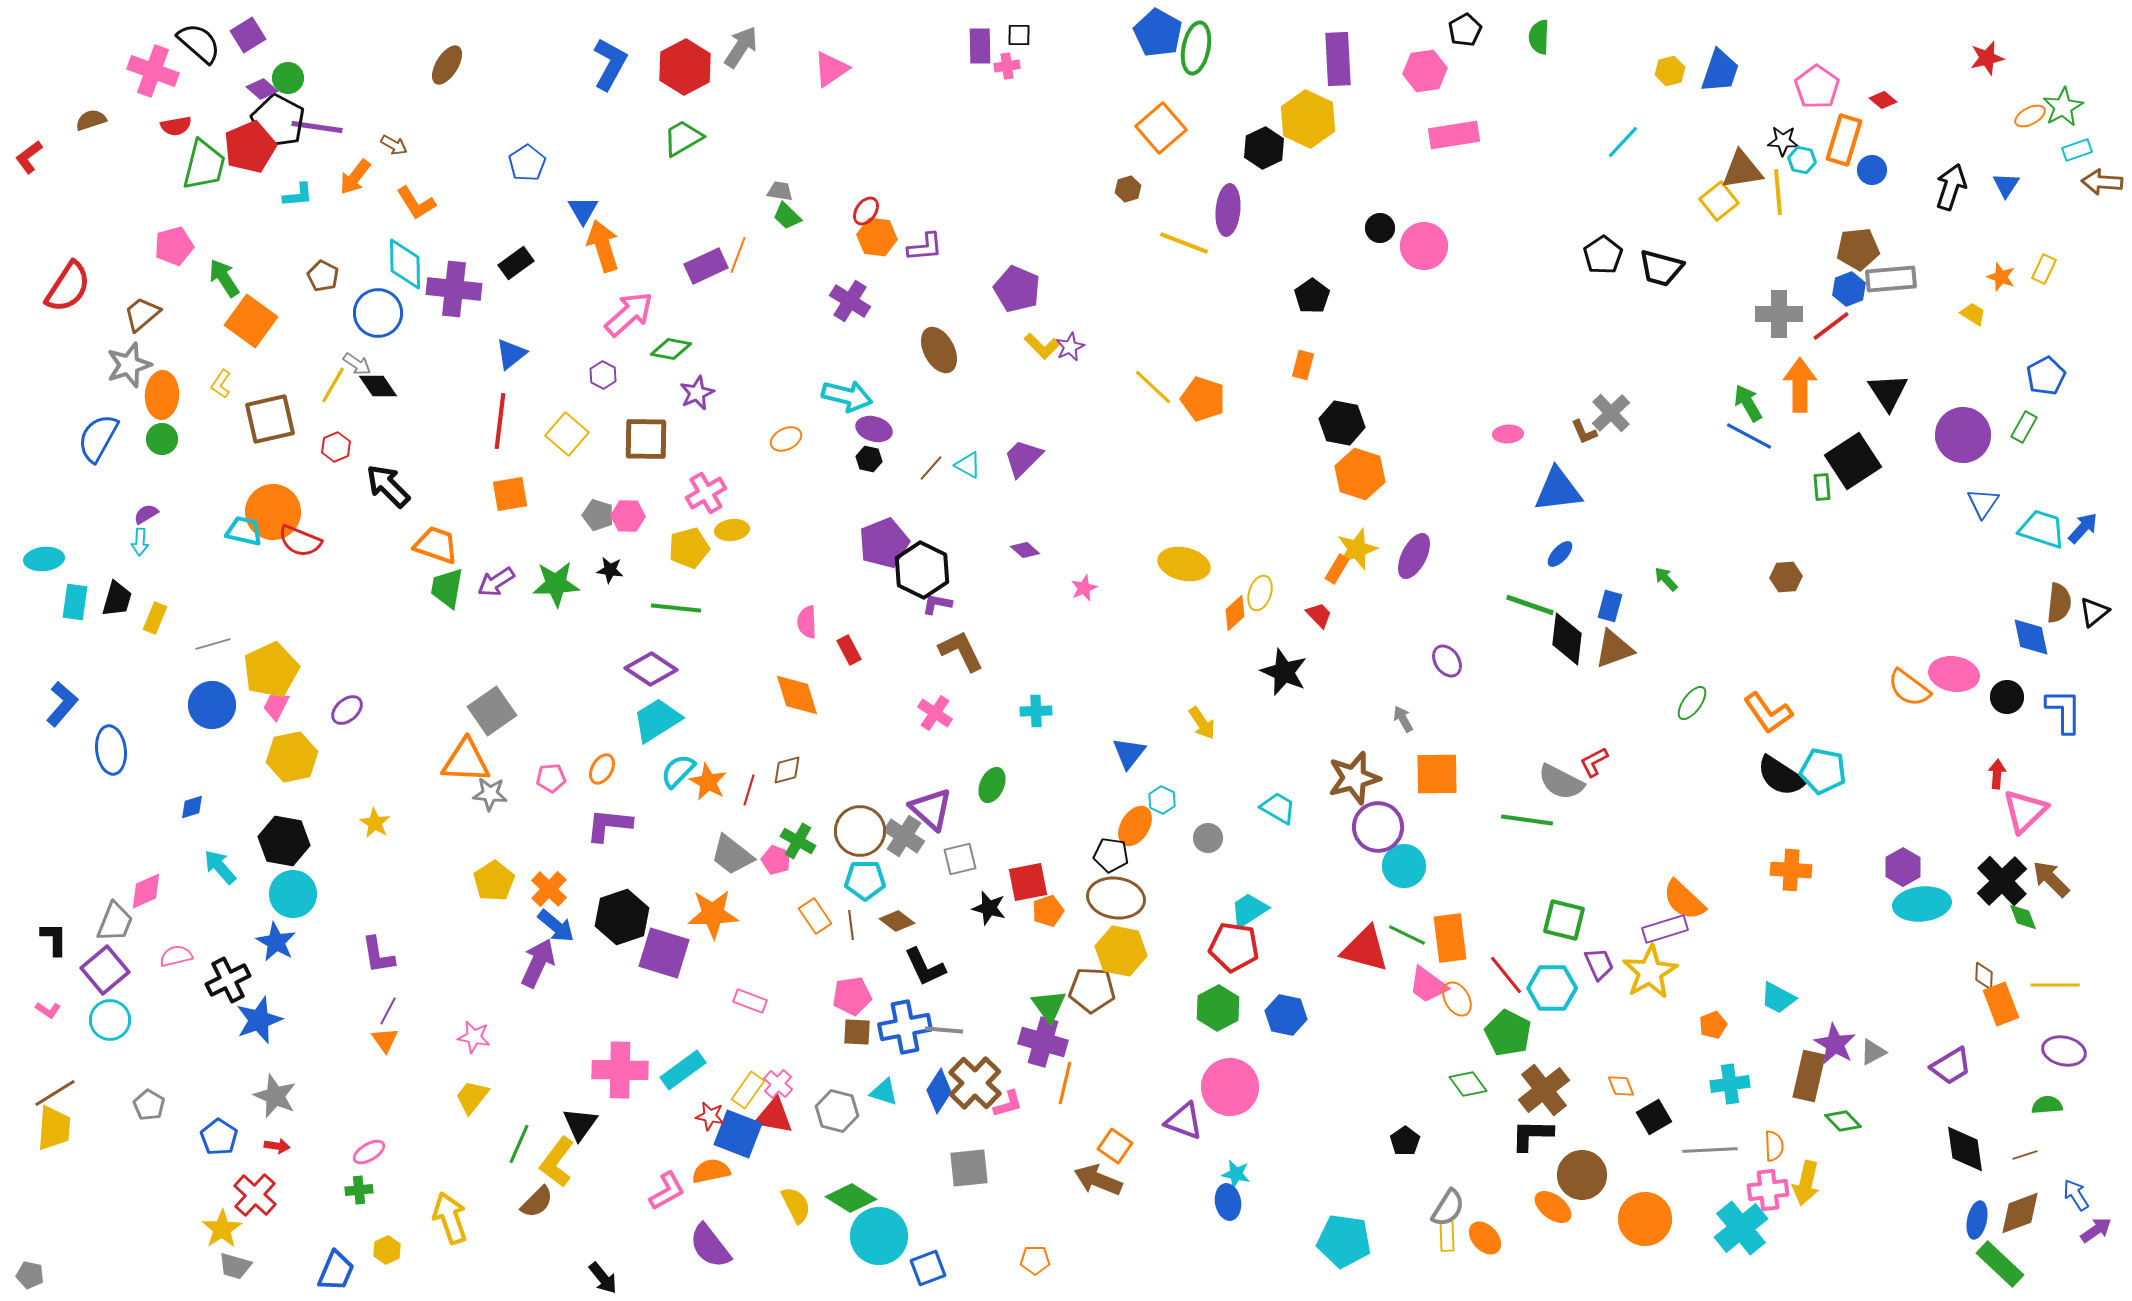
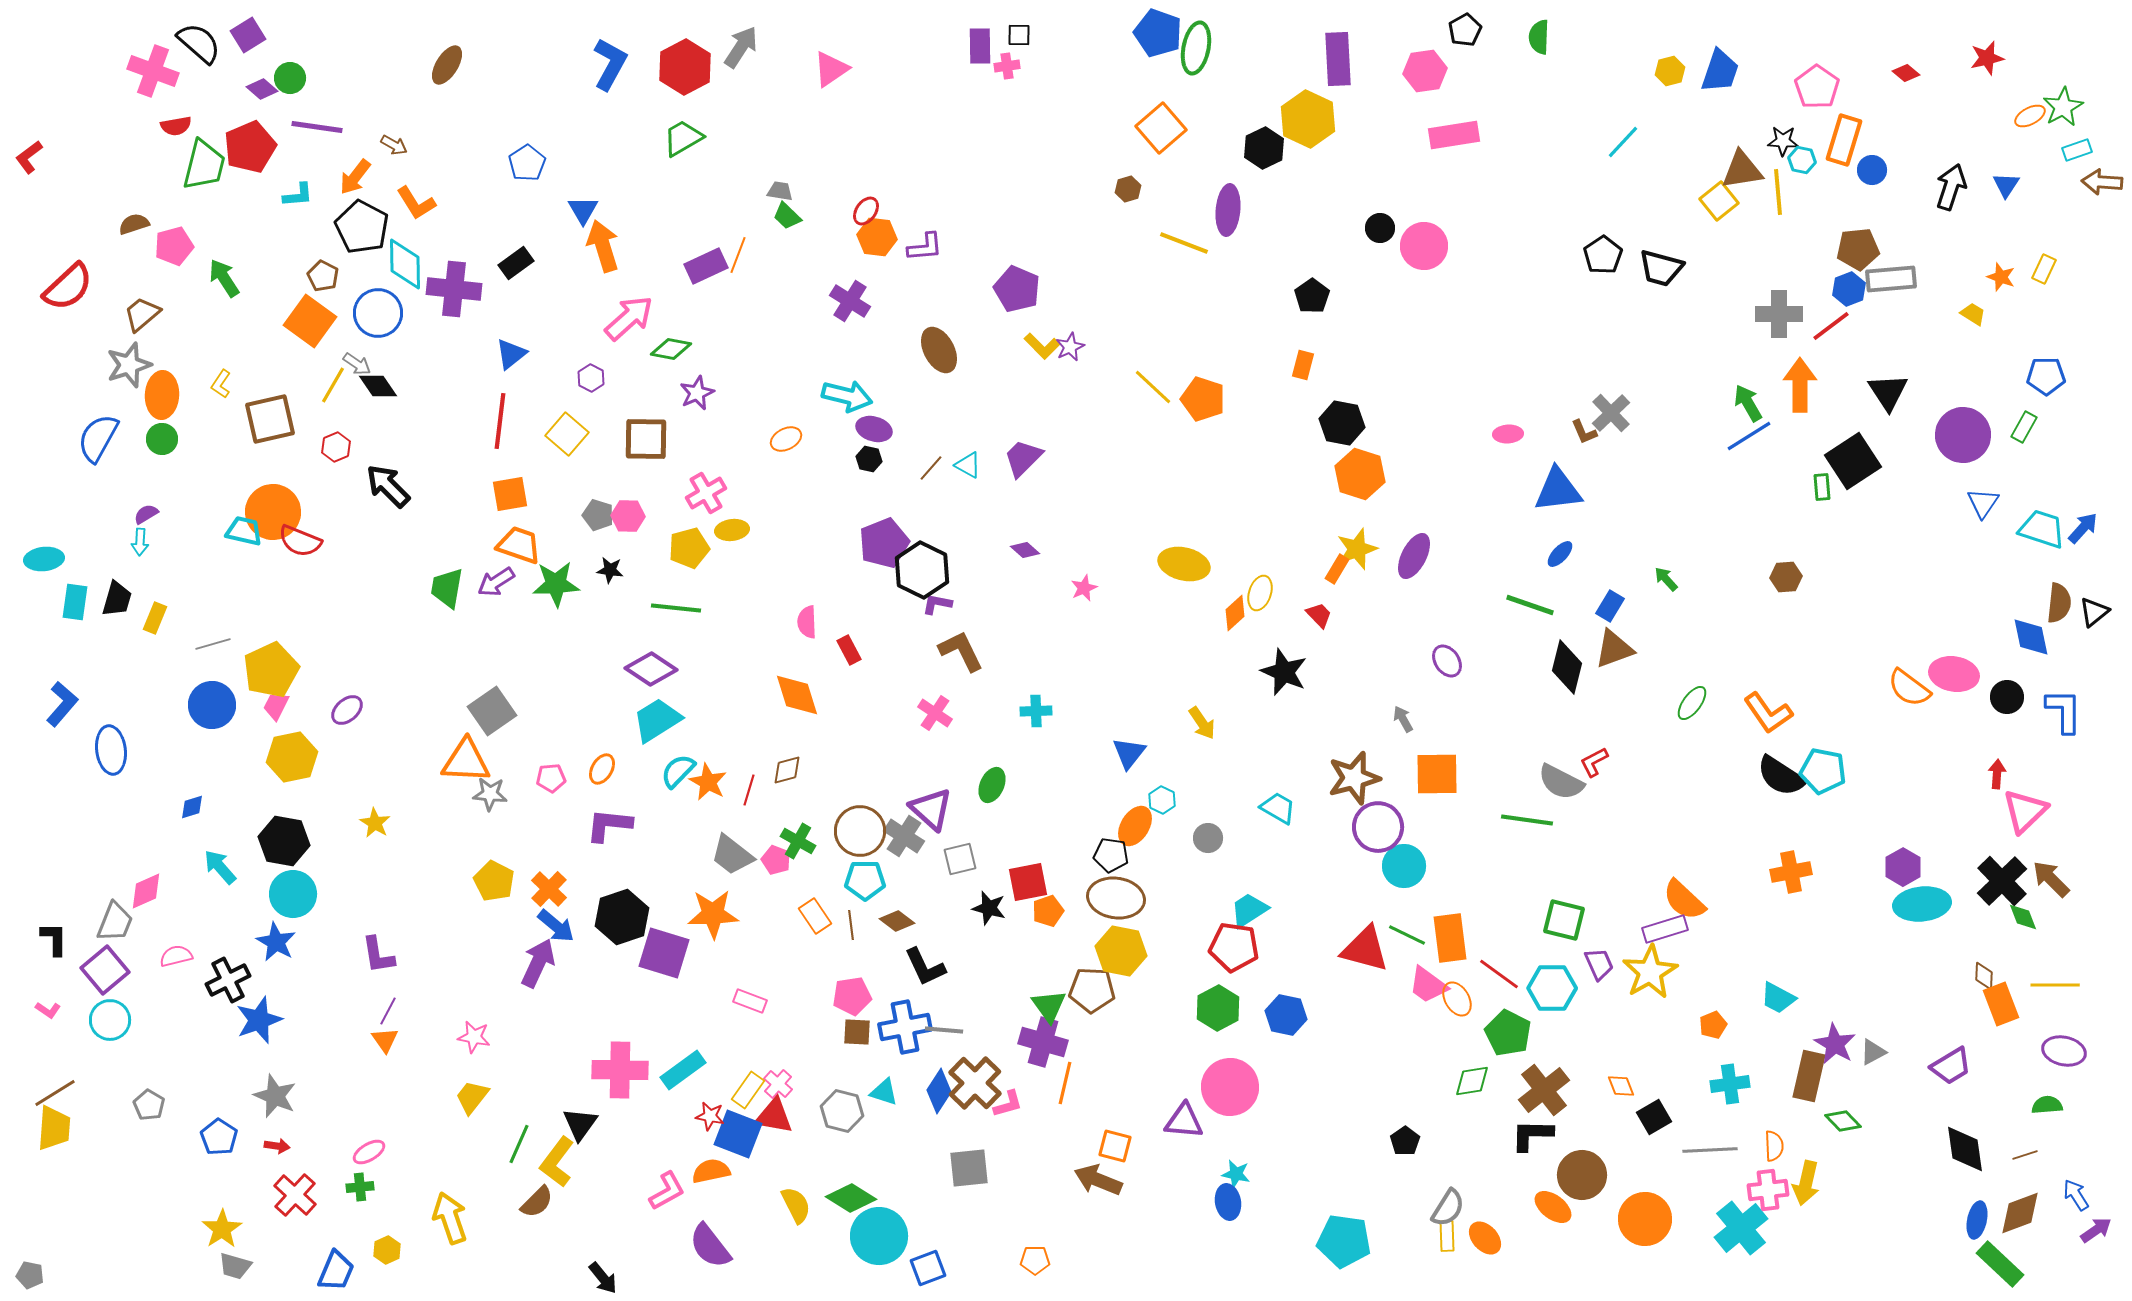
blue pentagon at (1158, 33): rotated 9 degrees counterclockwise
green circle at (288, 78): moved 2 px right
red diamond at (1883, 100): moved 23 px right, 27 px up
brown semicircle at (91, 120): moved 43 px right, 104 px down
black pentagon at (278, 121): moved 84 px right, 106 px down
red semicircle at (68, 287): rotated 14 degrees clockwise
pink arrow at (629, 314): moved 4 px down
orange square at (251, 321): moved 59 px right
purple hexagon at (603, 375): moved 12 px left, 3 px down
blue pentagon at (2046, 376): rotated 27 degrees clockwise
blue line at (1749, 436): rotated 60 degrees counterclockwise
orange trapezoid at (436, 545): moved 83 px right
blue rectangle at (1610, 606): rotated 16 degrees clockwise
black diamond at (1567, 639): moved 28 px down; rotated 8 degrees clockwise
orange cross at (1791, 870): moved 2 px down; rotated 15 degrees counterclockwise
yellow pentagon at (494, 881): rotated 12 degrees counterclockwise
red line at (1506, 975): moved 7 px left, 1 px up; rotated 15 degrees counterclockwise
green diamond at (1468, 1084): moved 4 px right, 3 px up; rotated 63 degrees counterclockwise
gray hexagon at (837, 1111): moved 5 px right
purple triangle at (1184, 1121): rotated 15 degrees counterclockwise
orange square at (1115, 1146): rotated 20 degrees counterclockwise
green cross at (359, 1190): moved 1 px right, 3 px up
red cross at (255, 1195): moved 40 px right
